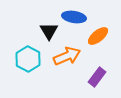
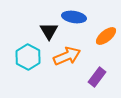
orange ellipse: moved 8 px right
cyan hexagon: moved 2 px up
